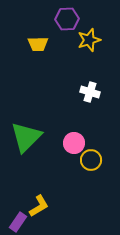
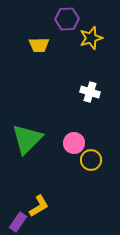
yellow star: moved 2 px right, 2 px up
yellow trapezoid: moved 1 px right, 1 px down
green triangle: moved 1 px right, 2 px down
